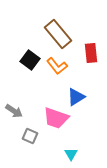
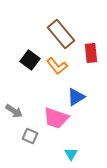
brown rectangle: moved 3 px right
